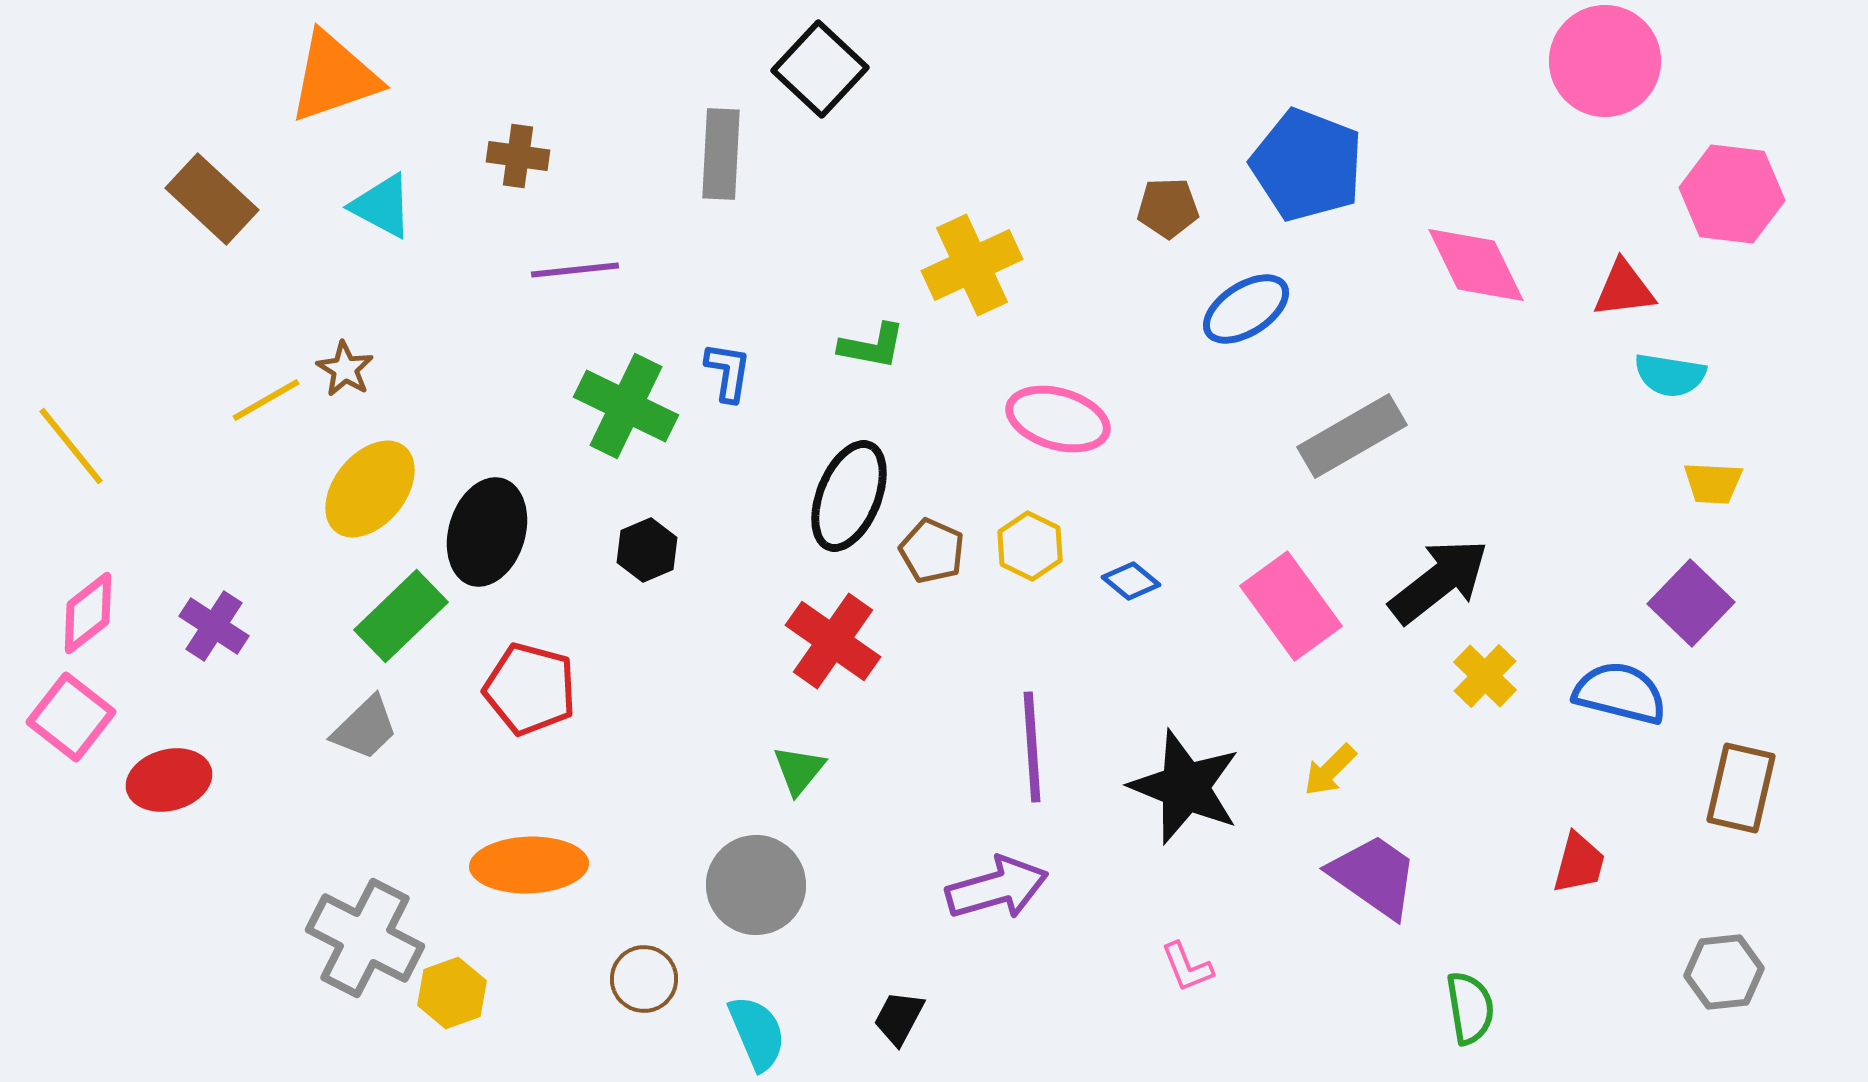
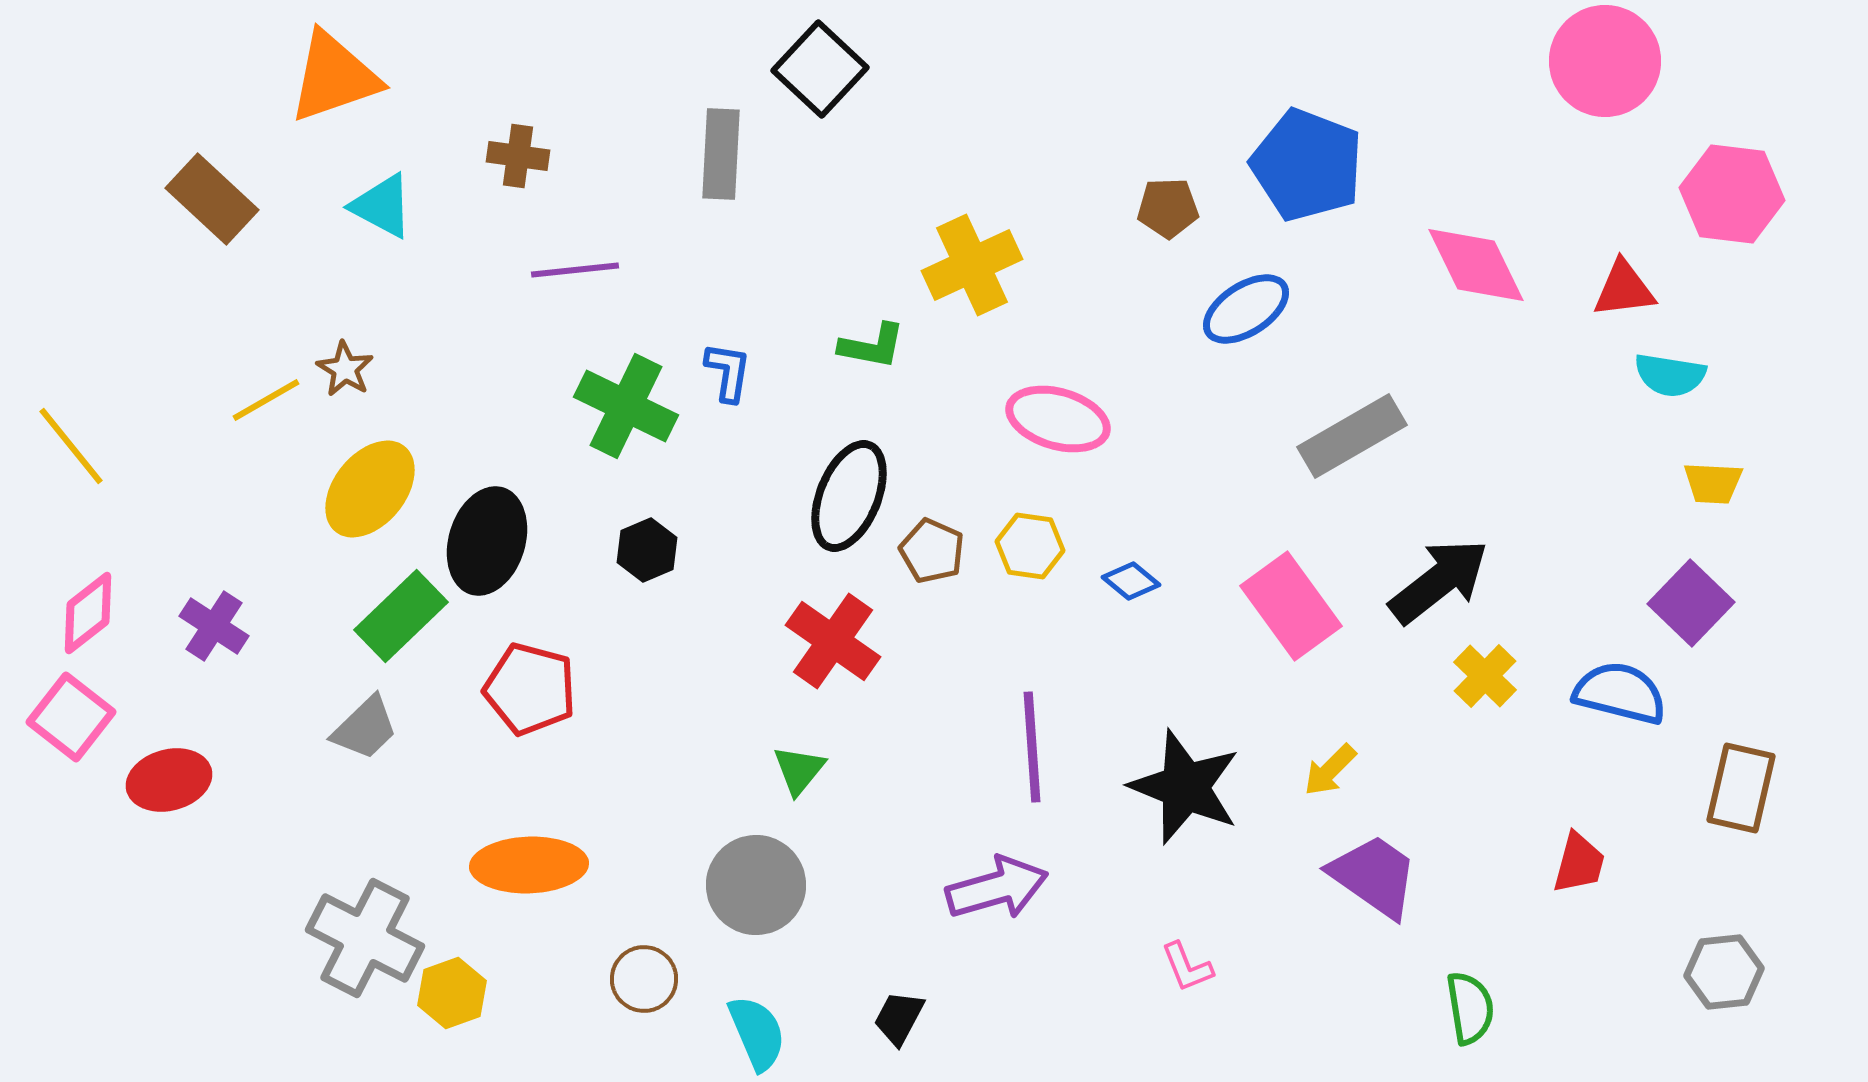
black ellipse at (487, 532): moved 9 px down
yellow hexagon at (1030, 546): rotated 18 degrees counterclockwise
